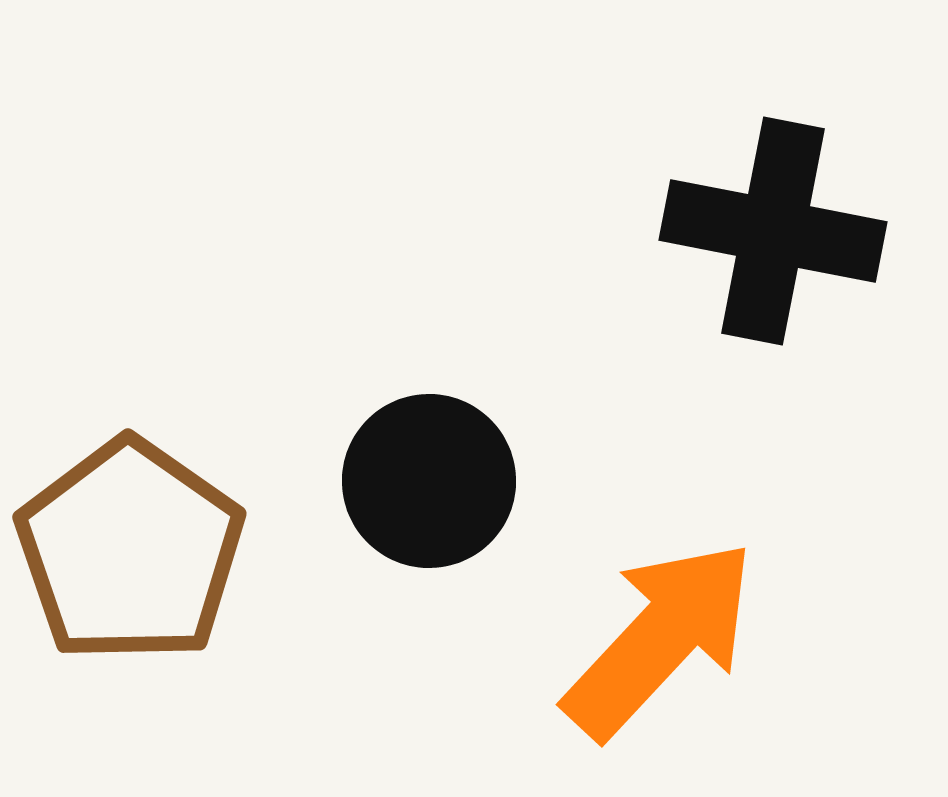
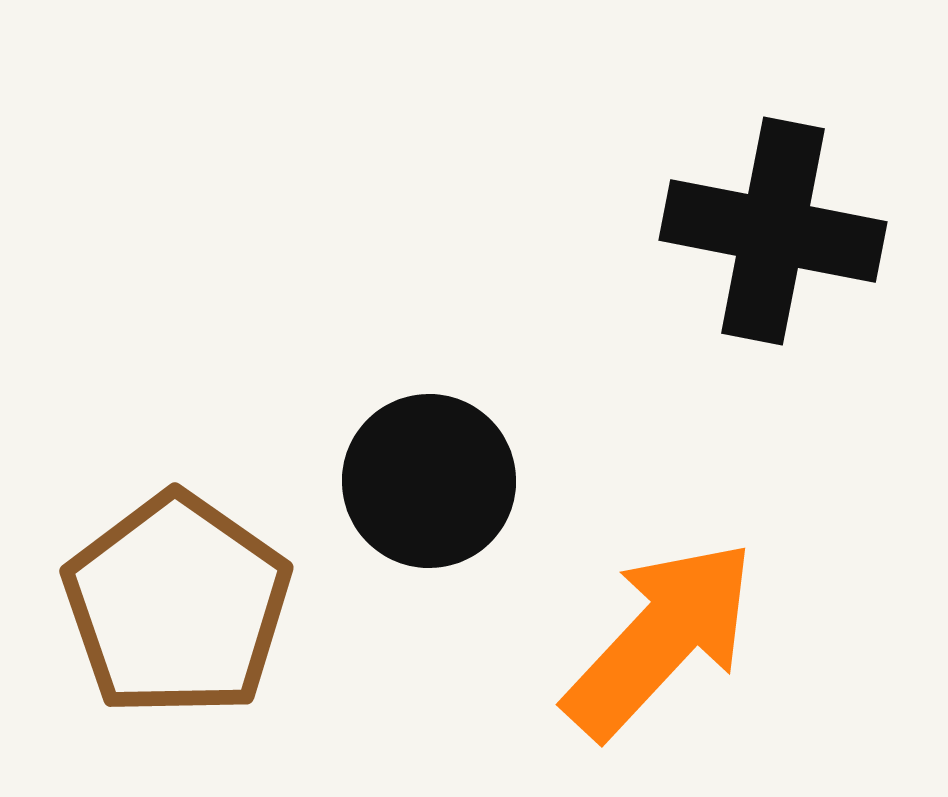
brown pentagon: moved 47 px right, 54 px down
